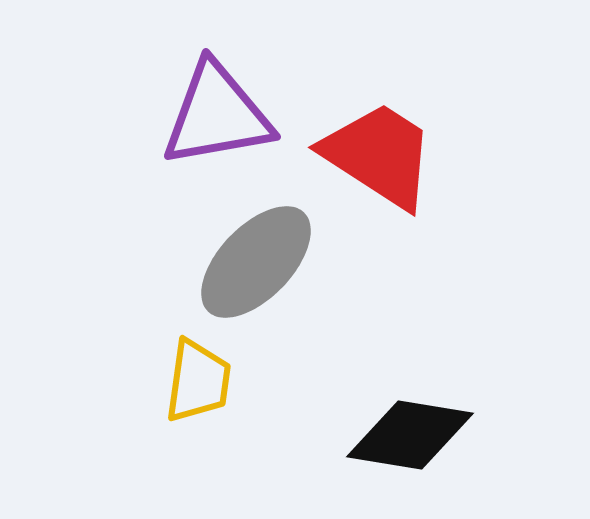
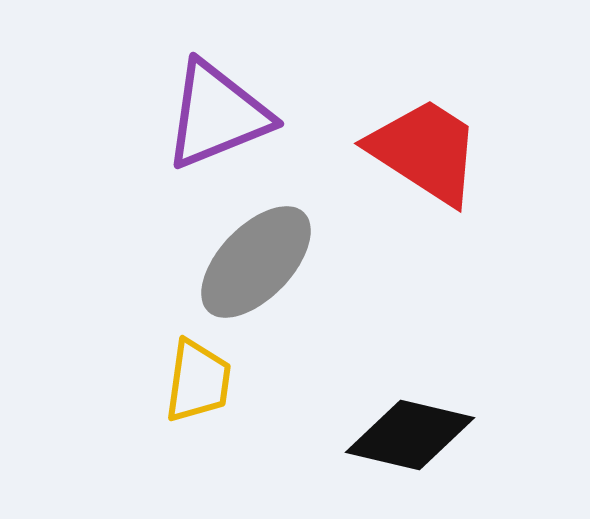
purple triangle: rotated 12 degrees counterclockwise
red trapezoid: moved 46 px right, 4 px up
black diamond: rotated 4 degrees clockwise
